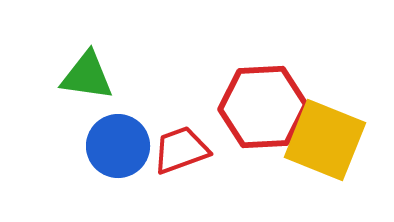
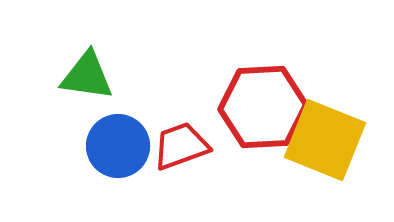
red trapezoid: moved 4 px up
